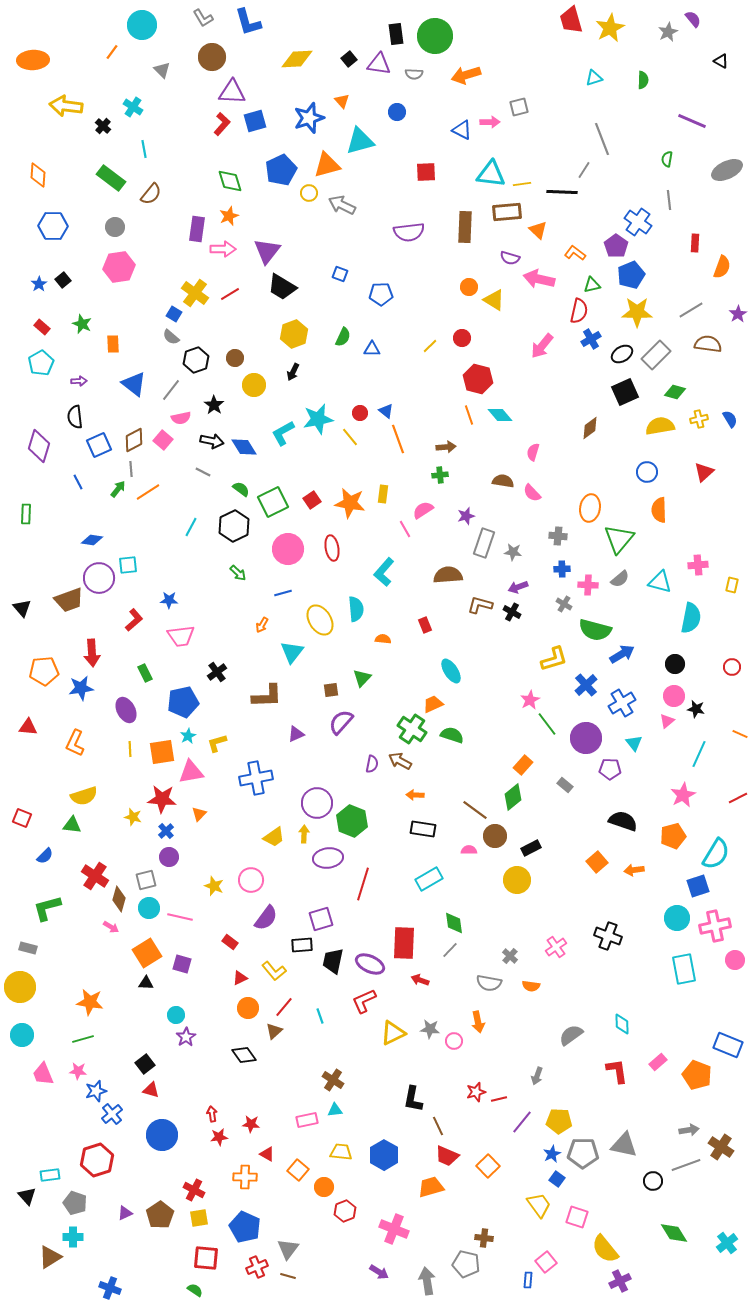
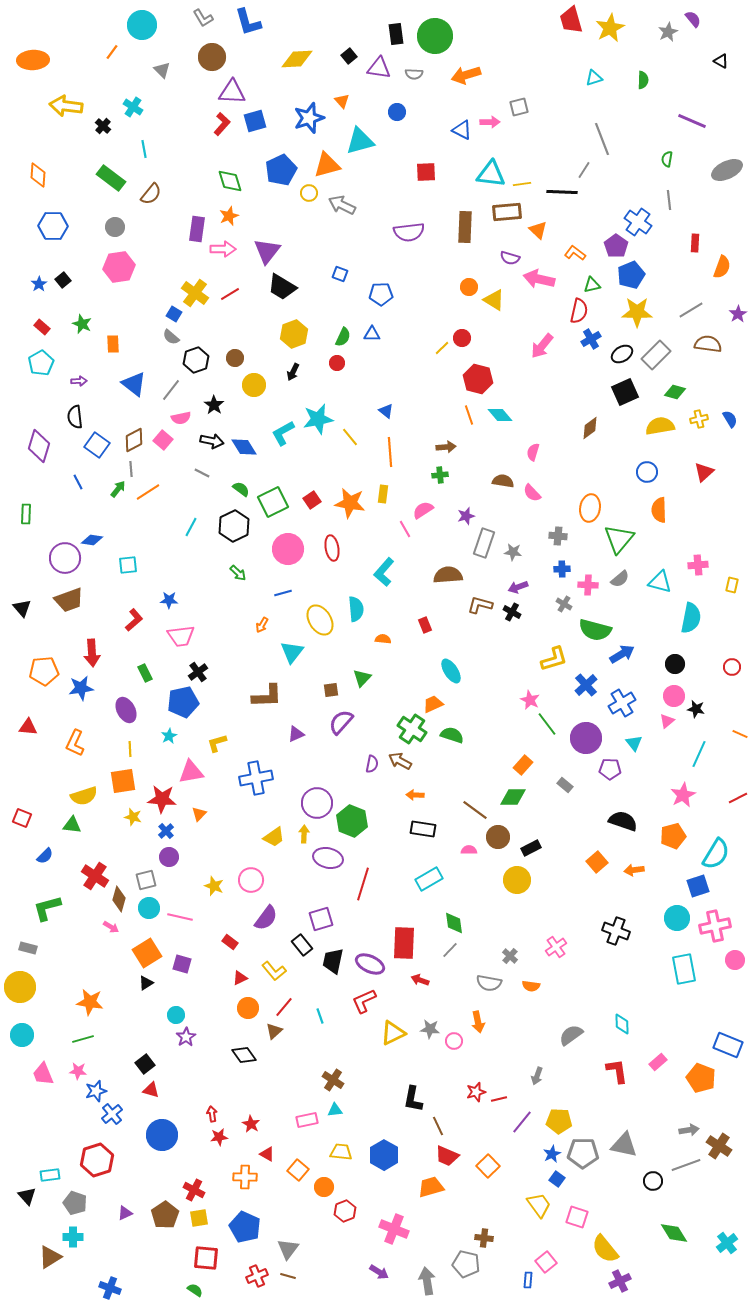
black square at (349, 59): moved 3 px up
purple triangle at (379, 64): moved 4 px down
yellow line at (430, 346): moved 12 px right, 2 px down
blue triangle at (372, 349): moved 15 px up
red circle at (360, 413): moved 23 px left, 50 px up
orange line at (398, 439): moved 8 px left, 13 px down; rotated 16 degrees clockwise
blue square at (99, 445): moved 2 px left; rotated 30 degrees counterclockwise
gray line at (203, 472): moved 1 px left, 1 px down
purple circle at (99, 578): moved 34 px left, 20 px up
black cross at (217, 672): moved 19 px left
pink star at (530, 700): rotated 18 degrees counterclockwise
cyan star at (188, 736): moved 19 px left
orange square at (162, 752): moved 39 px left, 29 px down
green diamond at (513, 797): rotated 40 degrees clockwise
brown circle at (495, 836): moved 3 px right, 1 px down
purple ellipse at (328, 858): rotated 20 degrees clockwise
black cross at (608, 936): moved 8 px right, 5 px up
black rectangle at (302, 945): rotated 55 degrees clockwise
black triangle at (146, 983): rotated 35 degrees counterclockwise
orange pentagon at (697, 1075): moved 4 px right, 3 px down
red star at (251, 1124): rotated 24 degrees clockwise
brown cross at (721, 1147): moved 2 px left, 1 px up
brown pentagon at (160, 1215): moved 5 px right
red cross at (257, 1267): moved 9 px down
